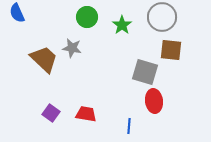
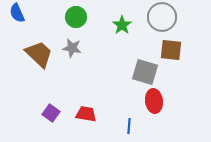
green circle: moved 11 px left
brown trapezoid: moved 5 px left, 5 px up
